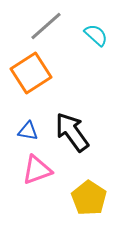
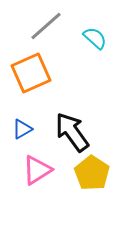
cyan semicircle: moved 1 px left, 3 px down
orange square: rotated 9 degrees clockwise
blue triangle: moved 6 px left, 2 px up; rotated 40 degrees counterclockwise
pink triangle: rotated 12 degrees counterclockwise
yellow pentagon: moved 3 px right, 25 px up
